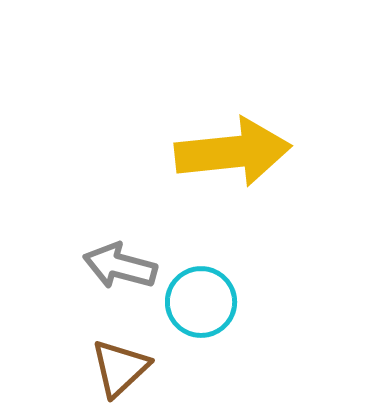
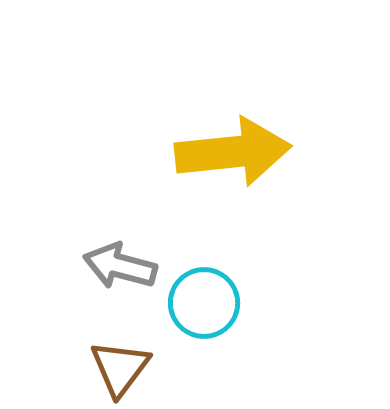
cyan circle: moved 3 px right, 1 px down
brown triangle: rotated 10 degrees counterclockwise
